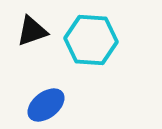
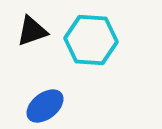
blue ellipse: moved 1 px left, 1 px down
